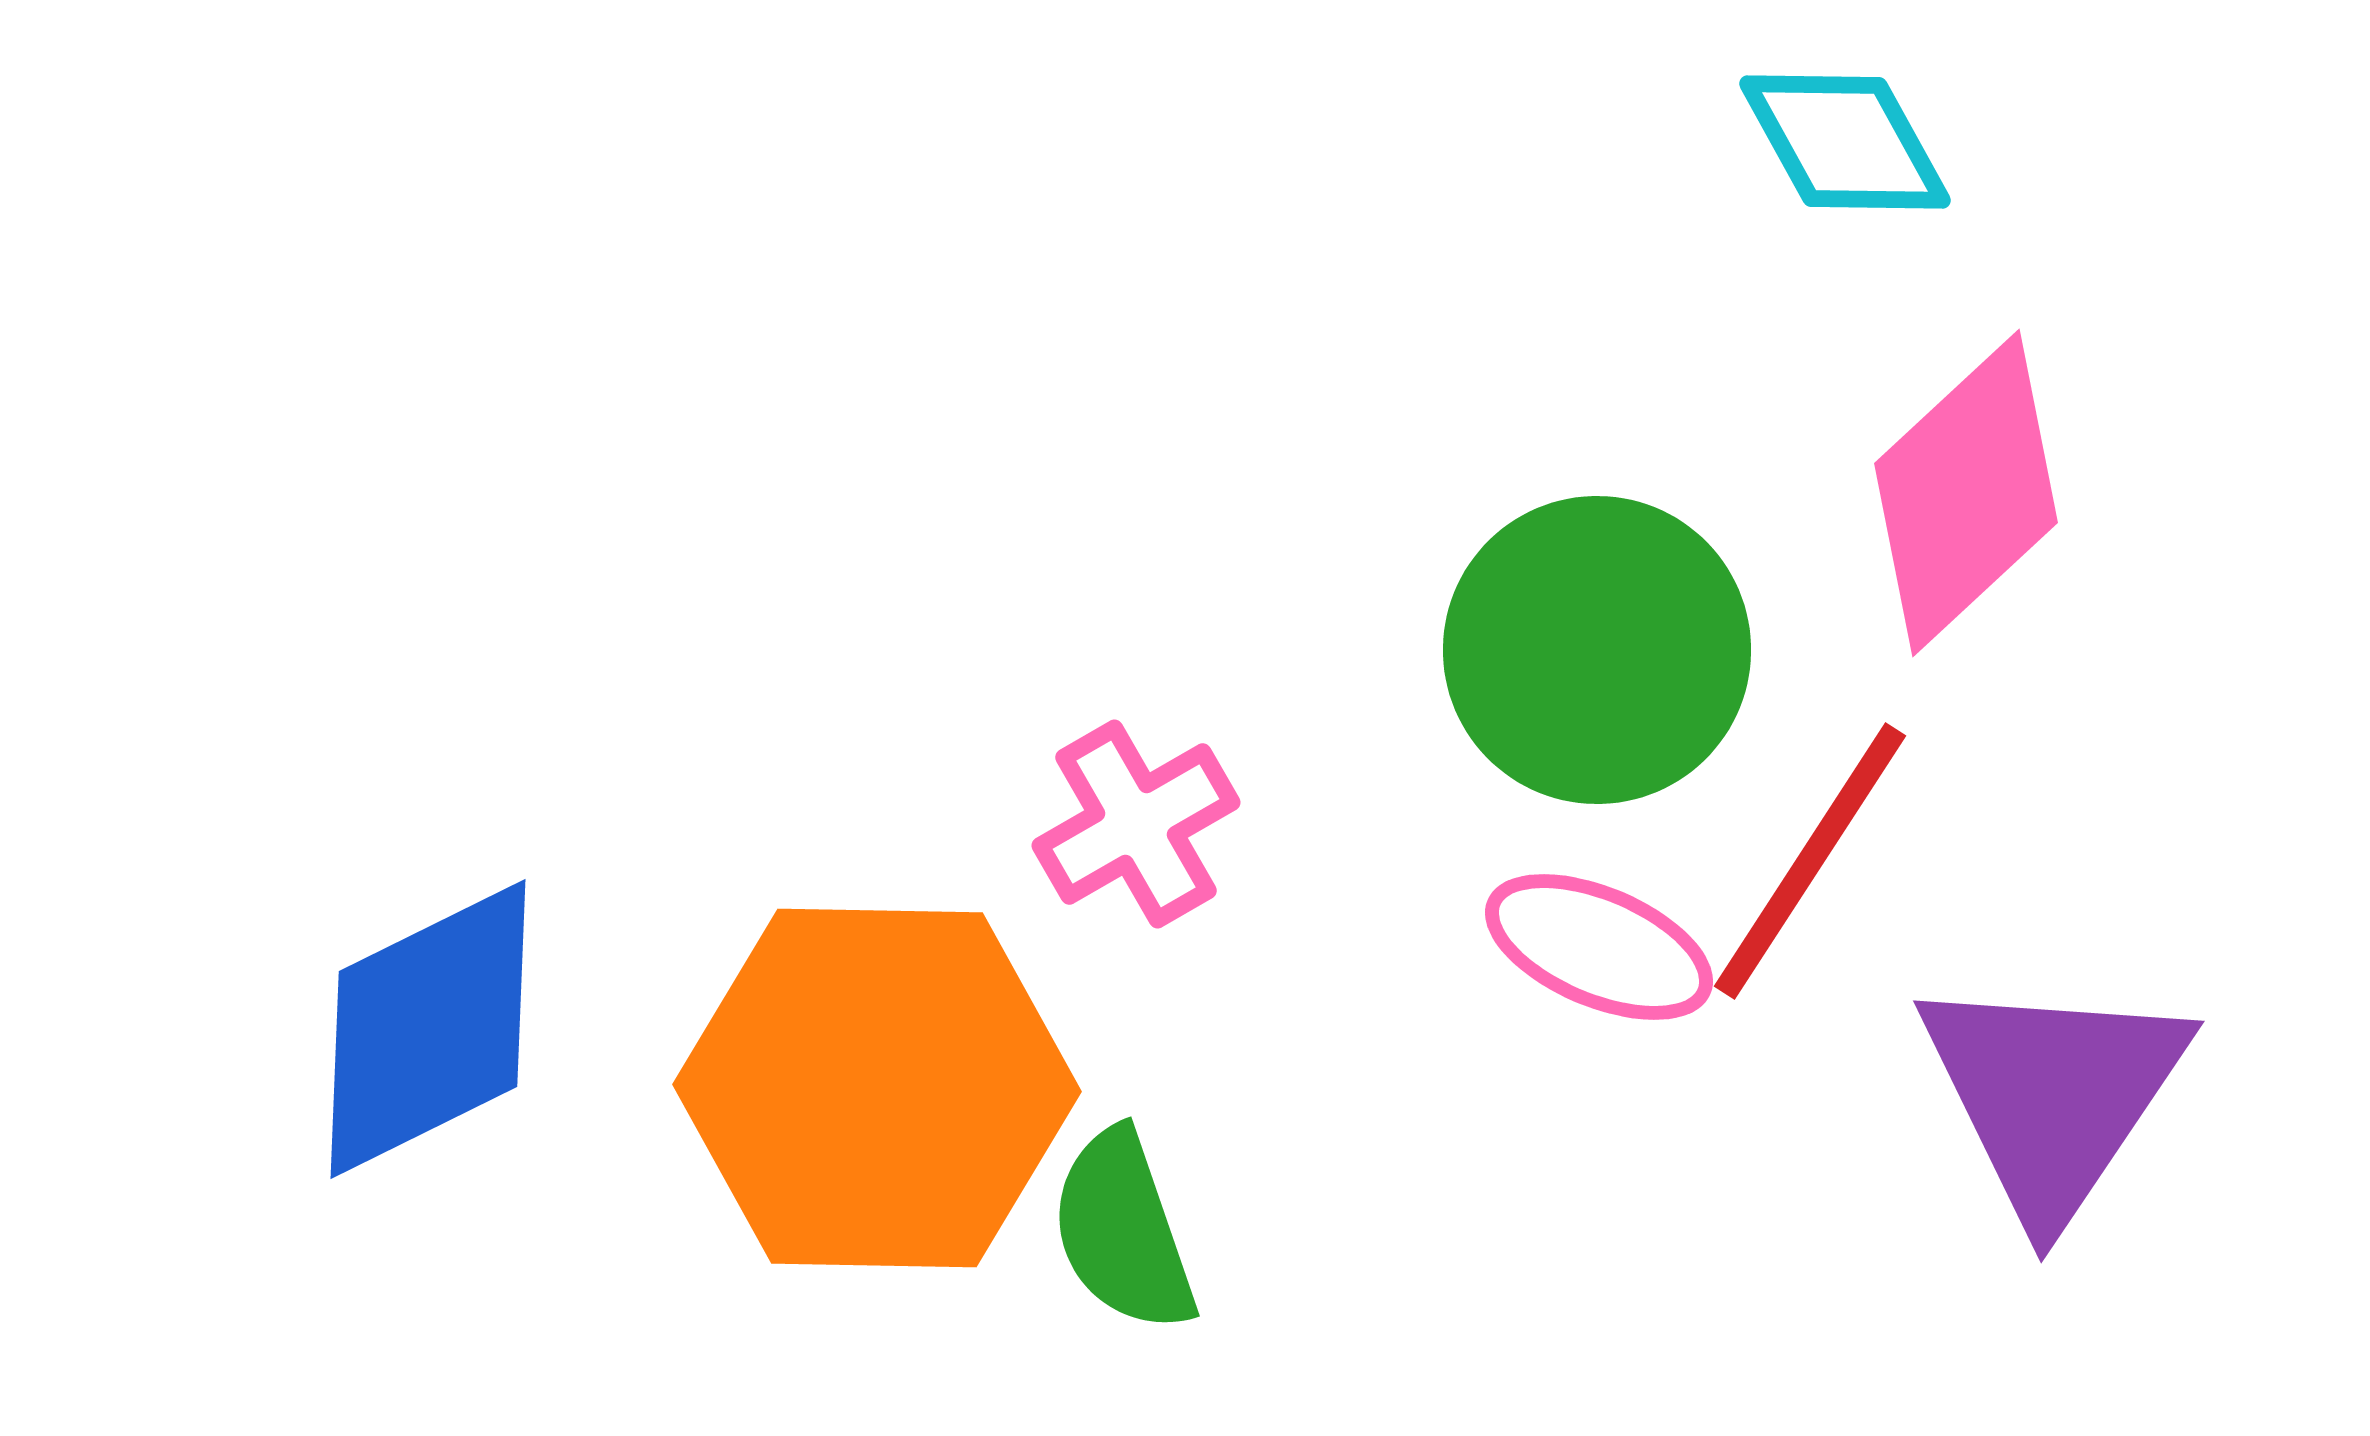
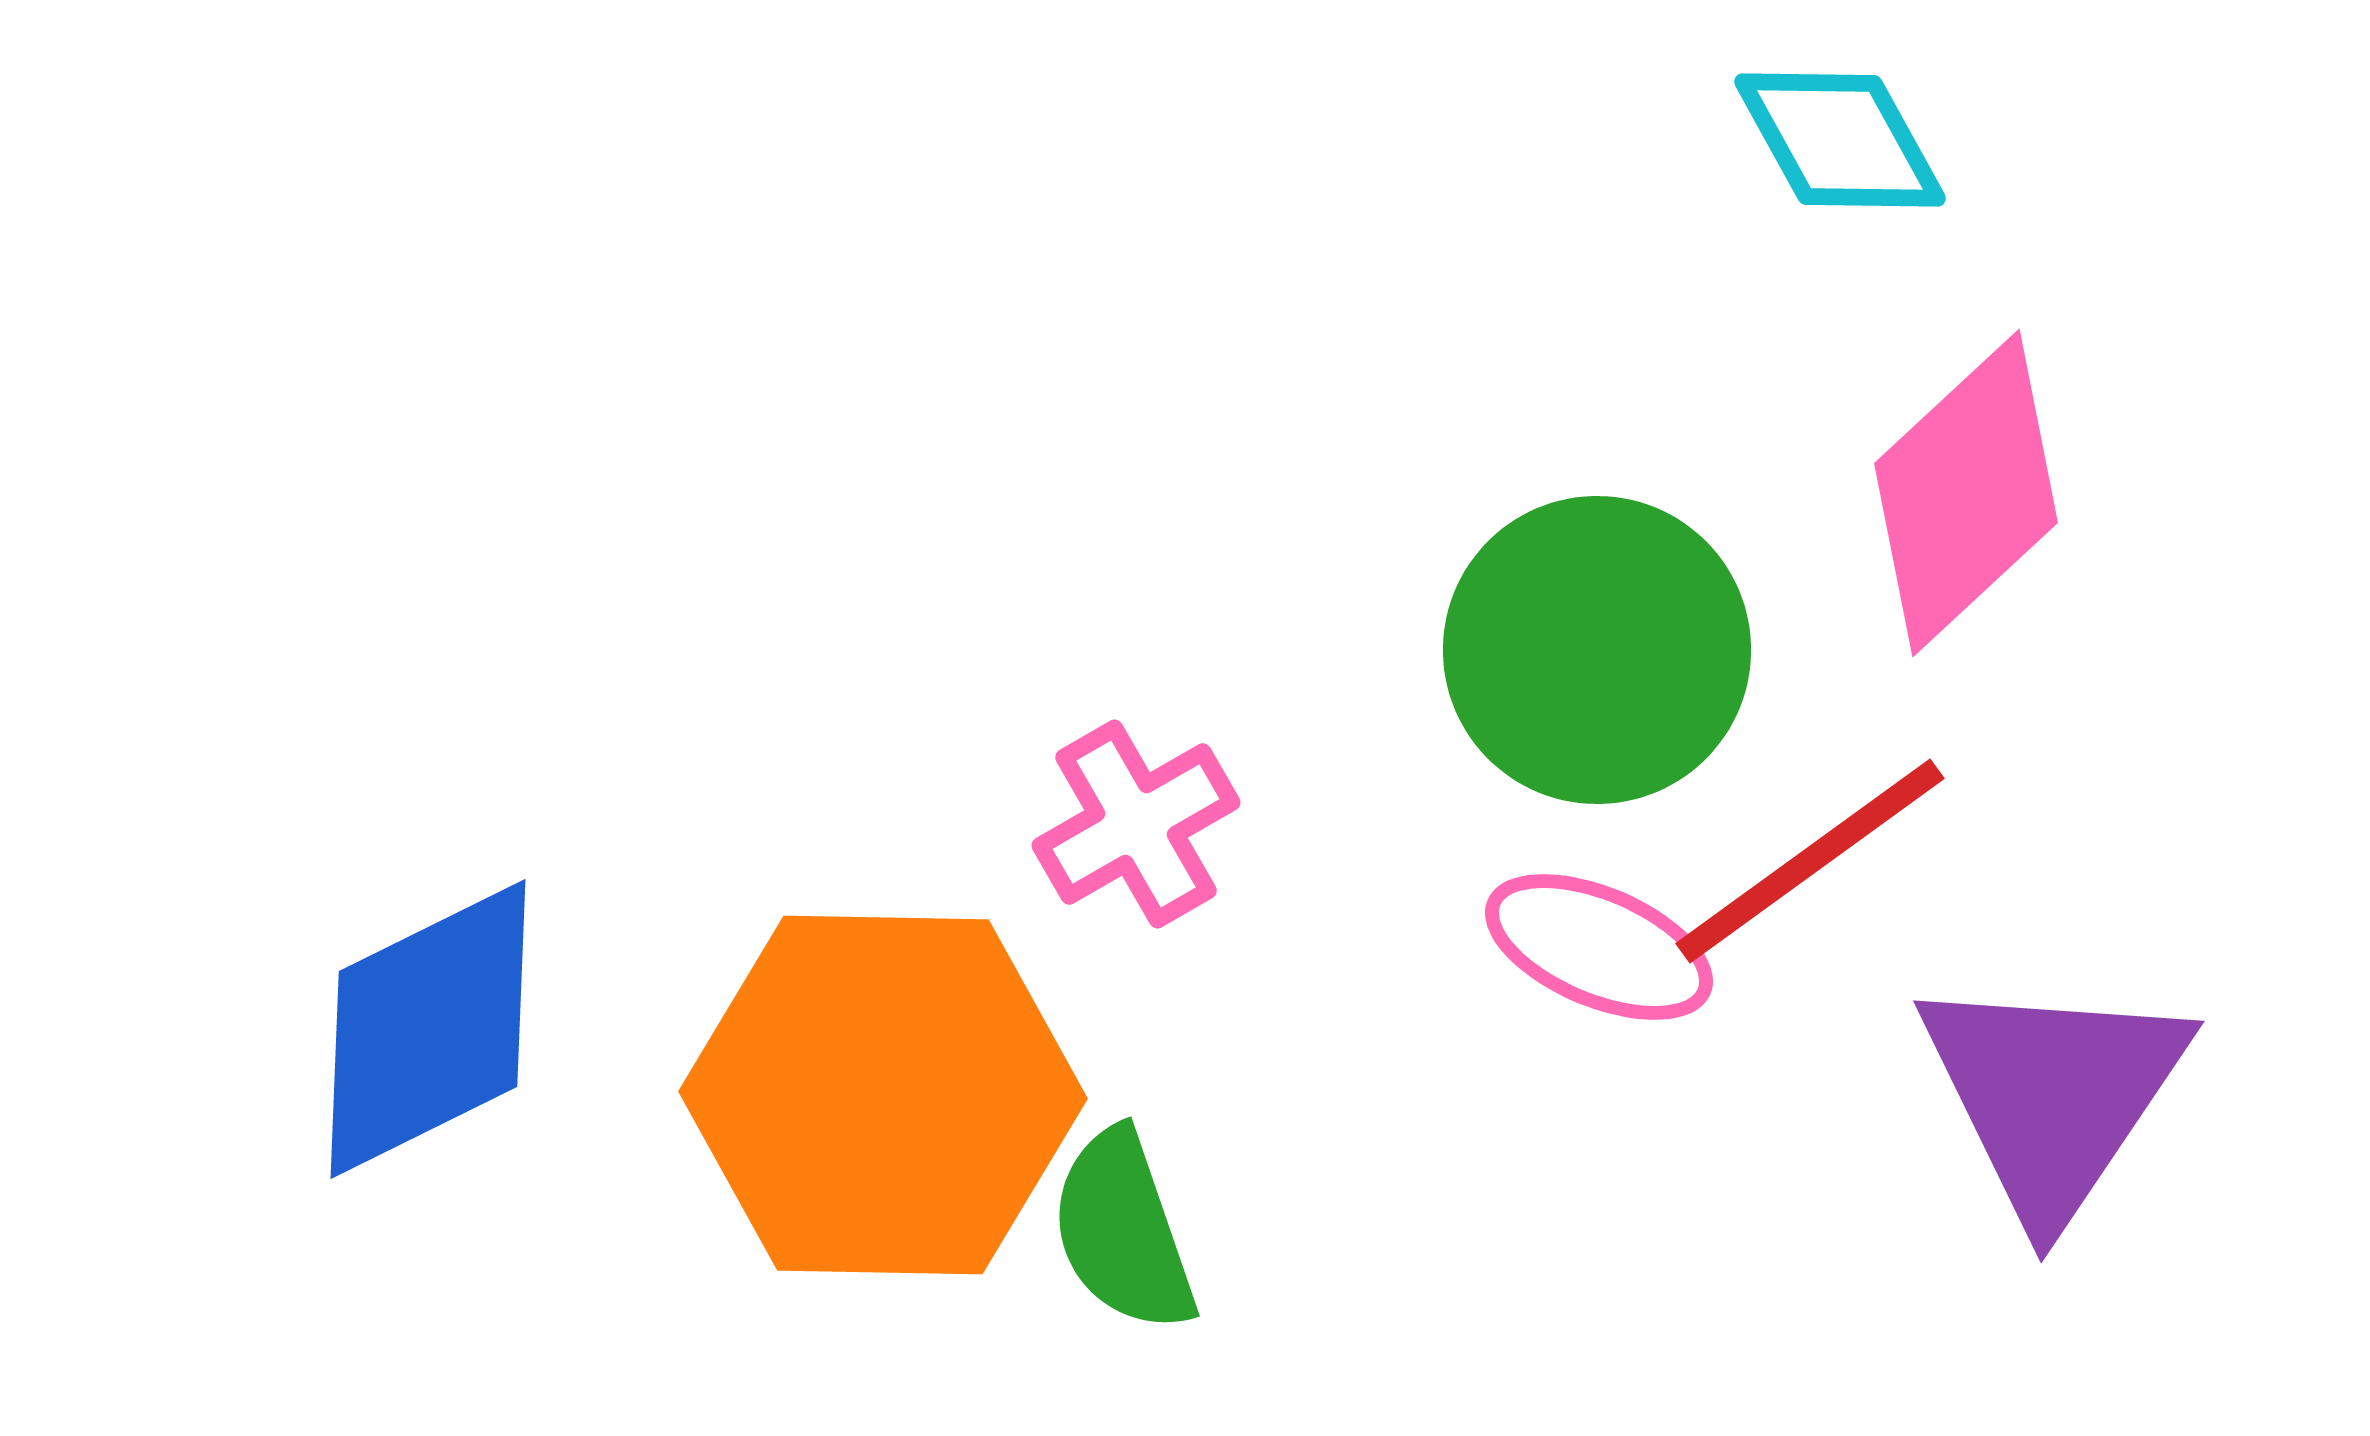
cyan diamond: moved 5 px left, 2 px up
red line: rotated 21 degrees clockwise
orange hexagon: moved 6 px right, 7 px down
